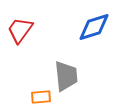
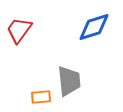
red trapezoid: moved 1 px left
gray trapezoid: moved 3 px right, 5 px down
